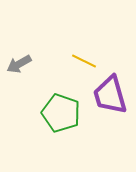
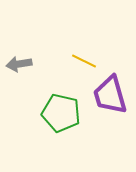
gray arrow: rotated 20 degrees clockwise
green pentagon: rotated 6 degrees counterclockwise
